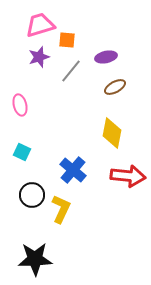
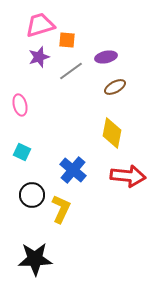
gray line: rotated 15 degrees clockwise
